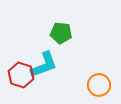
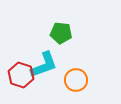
orange circle: moved 23 px left, 5 px up
